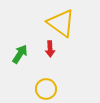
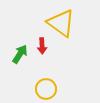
red arrow: moved 8 px left, 3 px up
